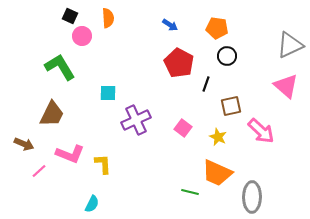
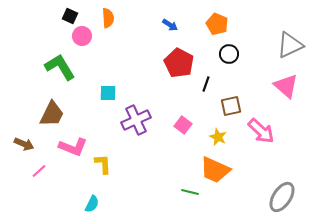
orange pentagon: moved 4 px up; rotated 15 degrees clockwise
black circle: moved 2 px right, 2 px up
pink square: moved 3 px up
pink L-shape: moved 3 px right, 7 px up
orange trapezoid: moved 2 px left, 3 px up
gray ellipse: moved 30 px right; rotated 32 degrees clockwise
